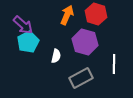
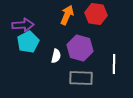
red hexagon: rotated 10 degrees counterclockwise
purple arrow: rotated 45 degrees counterclockwise
purple hexagon: moved 5 px left, 6 px down
gray rectangle: rotated 30 degrees clockwise
